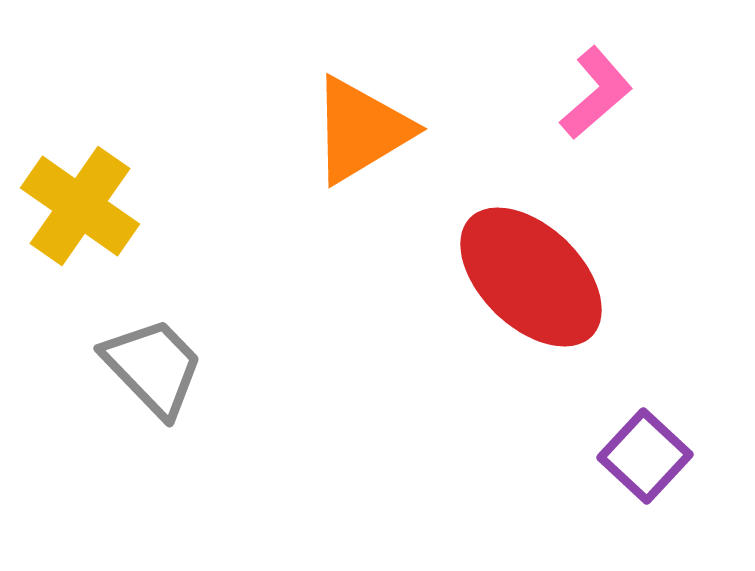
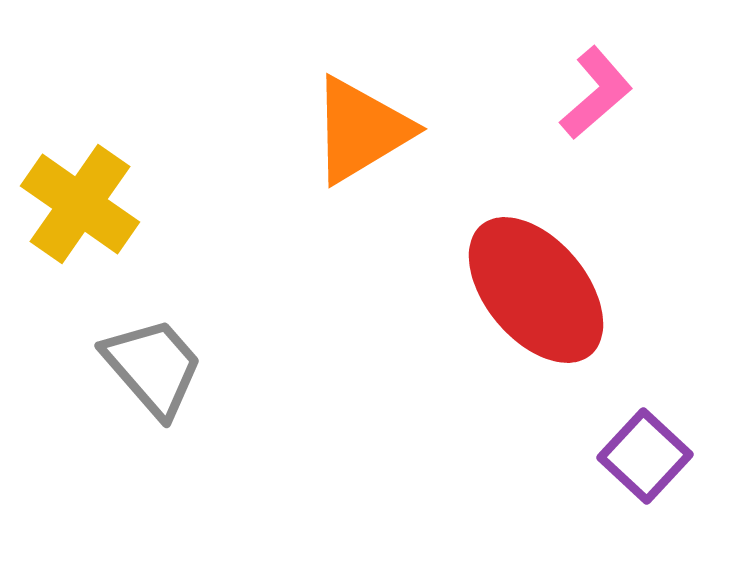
yellow cross: moved 2 px up
red ellipse: moved 5 px right, 13 px down; rotated 6 degrees clockwise
gray trapezoid: rotated 3 degrees clockwise
